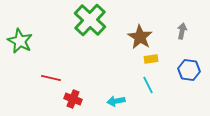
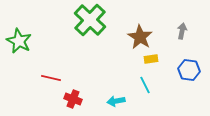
green star: moved 1 px left
cyan line: moved 3 px left
